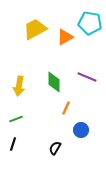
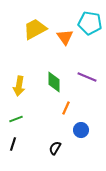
orange triangle: rotated 36 degrees counterclockwise
